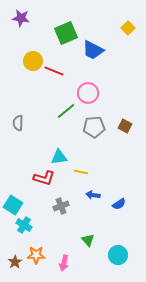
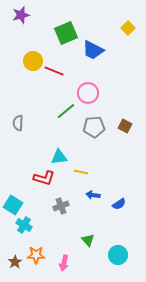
purple star: moved 3 px up; rotated 24 degrees counterclockwise
